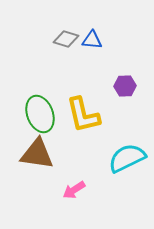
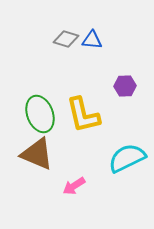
brown triangle: rotated 15 degrees clockwise
pink arrow: moved 4 px up
